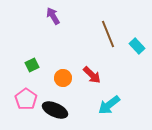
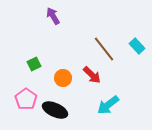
brown line: moved 4 px left, 15 px down; rotated 16 degrees counterclockwise
green square: moved 2 px right, 1 px up
cyan arrow: moved 1 px left
